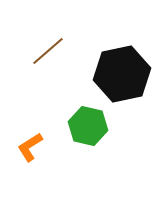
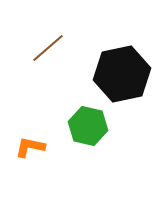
brown line: moved 3 px up
orange L-shape: rotated 44 degrees clockwise
